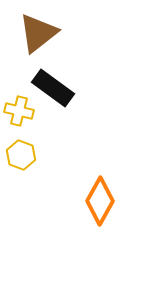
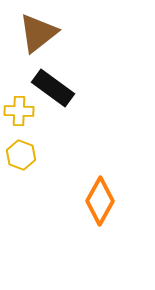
yellow cross: rotated 12 degrees counterclockwise
